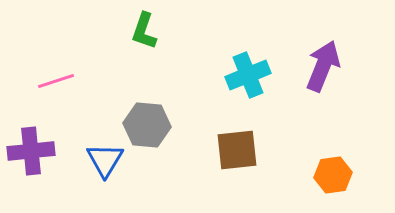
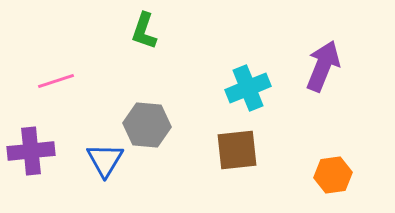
cyan cross: moved 13 px down
